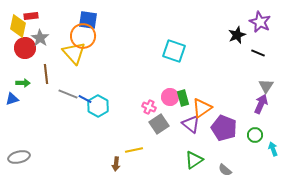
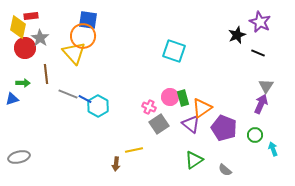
yellow diamond: moved 1 px down
